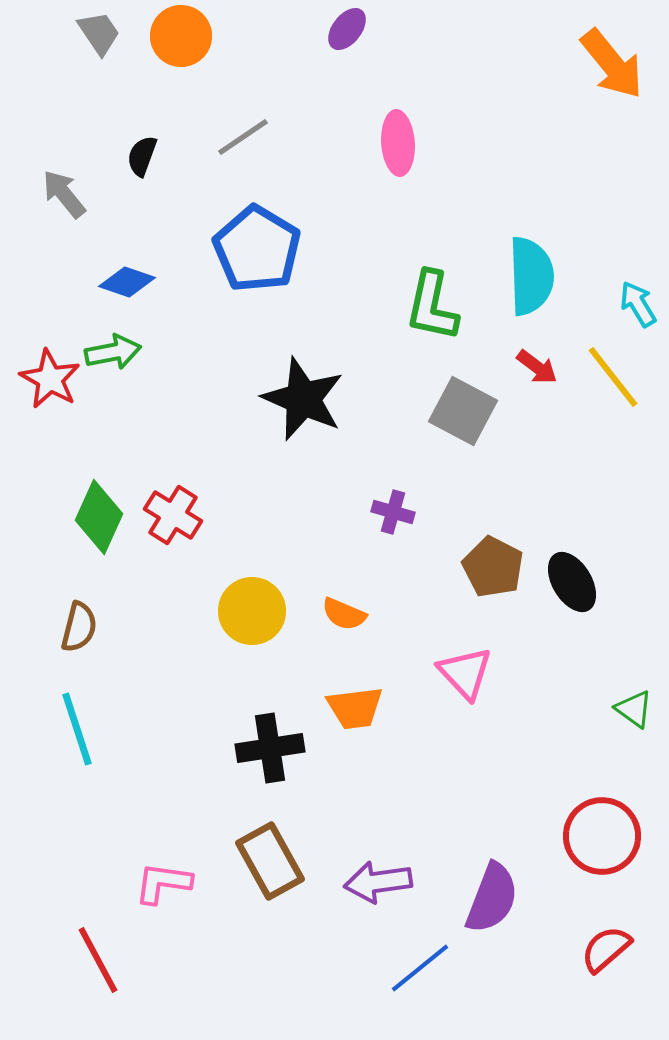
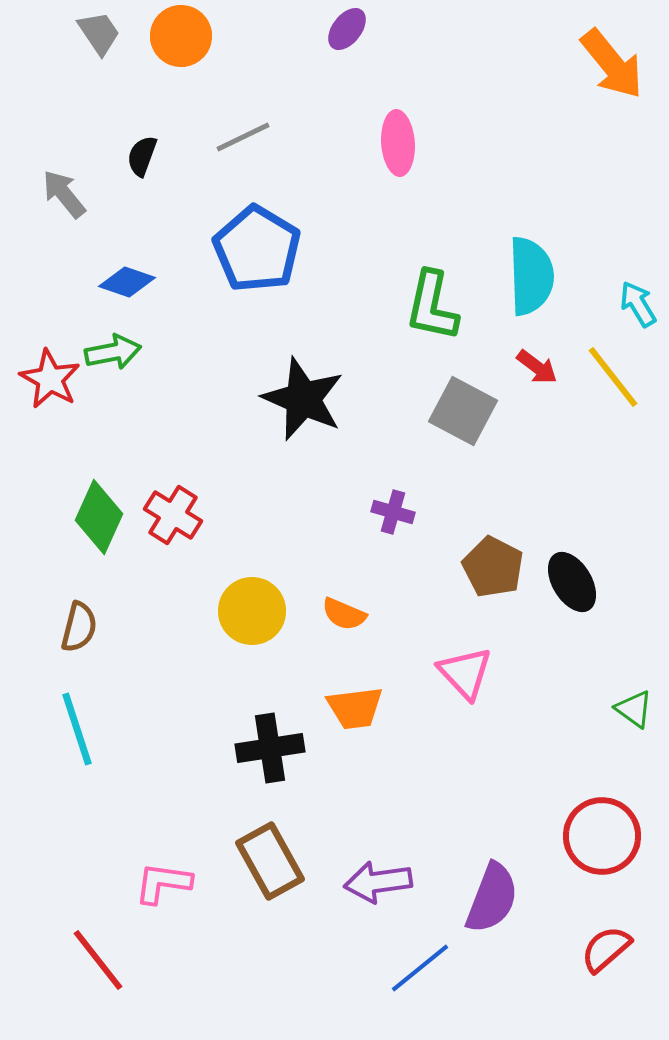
gray line: rotated 8 degrees clockwise
red line: rotated 10 degrees counterclockwise
